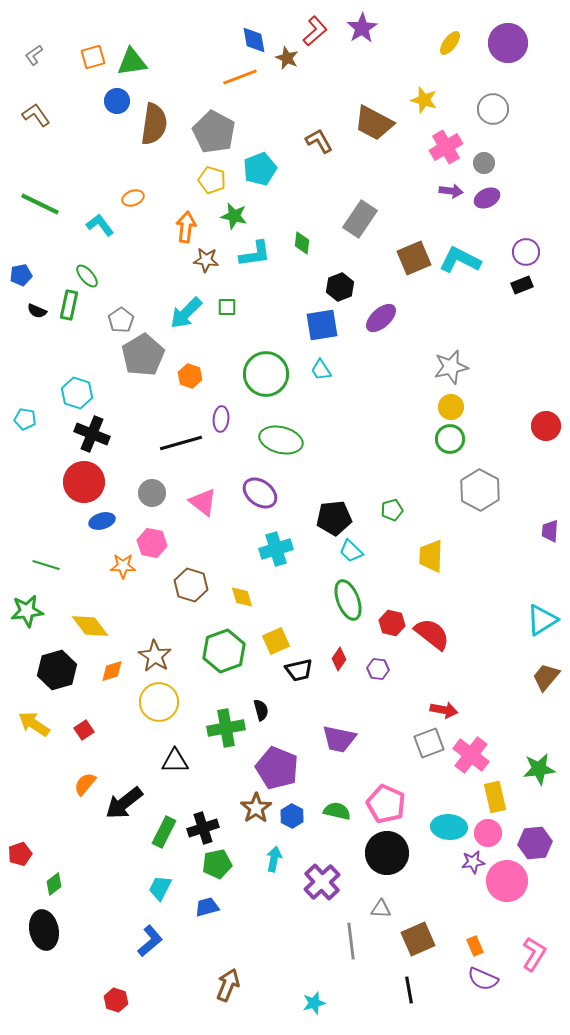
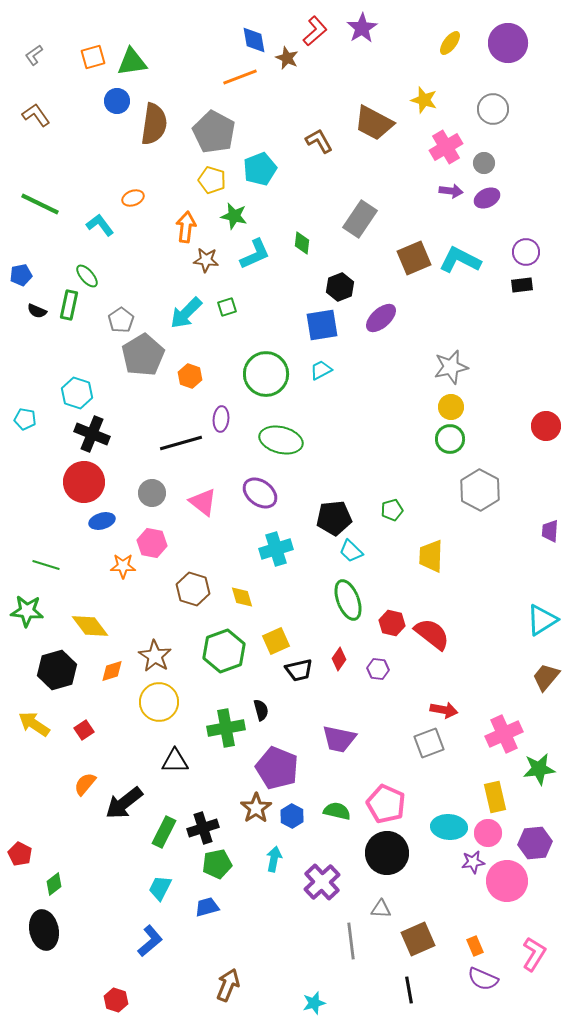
cyan L-shape at (255, 254): rotated 16 degrees counterclockwise
black rectangle at (522, 285): rotated 15 degrees clockwise
green square at (227, 307): rotated 18 degrees counterclockwise
cyan trapezoid at (321, 370): rotated 95 degrees clockwise
brown hexagon at (191, 585): moved 2 px right, 4 px down
green star at (27, 611): rotated 12 degrees clockwise
pink cross at (471, 755): moved 33 px right, 21 px up; rotated 27 degrees clockwise
red pentagon at (20, 854): rotated 25 degrees counterclockwise
